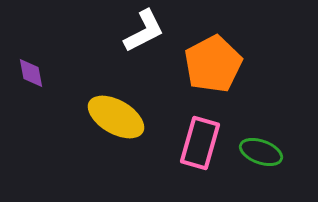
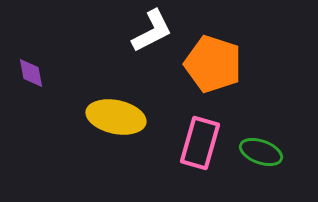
white L-shape: moved 8 px right
orange pentagon: rotated 26 degrees counterclockwise
yellow ellipse: rotated 18 degrees counterclockwise
